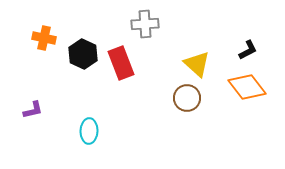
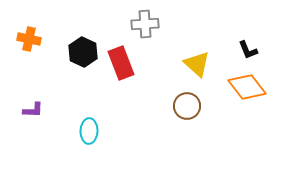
orange cross: moved 15 px left, 1 px down
black L-shape: rotated 95 degrees clockwise
black hexagon: moved 2 px up
brown circle: moved 8 px down
purple L-shape: rotated 15 degrees clockwise
